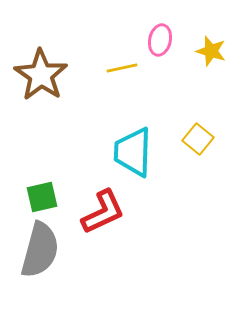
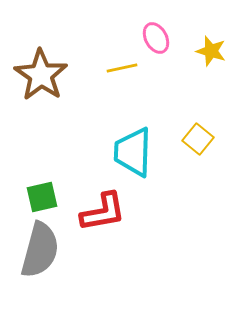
pink ellipse: moved 4 px left, 2 px up; rotated 40 degrees counterclockwise
red L-shape: rotated 15 degrees clockwise
